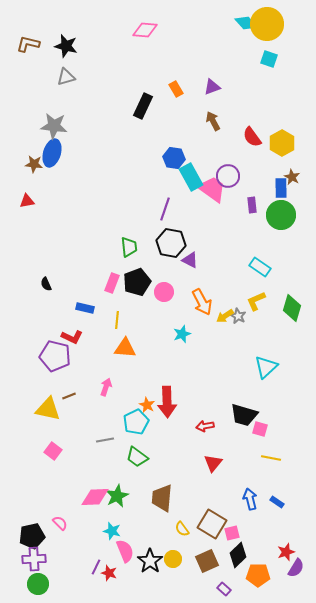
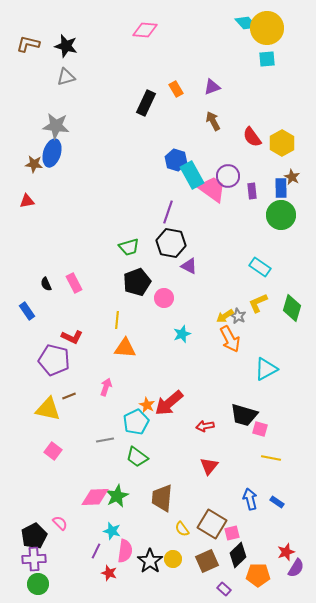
yellow circle at (267, 24): moved 4 px down
cyan square at (269, 59): moved 2 px left; rotated 24 degrees counterclockwise
black rectangle at (143, 106): moved 3 px right, 3 px up
gray star at (54, 126): moved 2 px right
blue hexagon at (174, 158): moved 2 px right, 2 px down; rotated 10 degrees clockwise
cyan rectangle at (191, 177): moved 1 px right, 2 px up
purple rectangle at (252, 205): moved 14 px up
purple line at (165, 209): moved 3 px right, 3 px down
green trapezoid at (129, 247): rotated 80 degrees clockwise
purple triangle at (190, 260): moved 1 px left, 6 px down
pink rectangle at (112, 283): moved 38 px left; rotated 48 degrees counterclockwise
pink circle at (164, 292): moved 6 px down
yellow L-shape at (256, 301): moved 2 px right, 2 px down
orange arrow at (202, 302): moved 28 px right, 37 px down
blue rectangle at (85, 308): moved 58 px left, 3 px down; rotated 42 degrees clockwise
purple pentagon at (55, 356): moved 1 px left, 4 px down
cyan triangle at (266, 367): moved 2 px down; rotated 15 degrees clockwise
red arrow at (167, 402): moved 2 px right, 1 px down; rotated 52 degrees clockwise
red triangle at (213, 463): moved 4 px left, 3 px down
black pentagon at (32, 536): moved 2 px right; rotated 15 degrees counterclockwise
pink semicircle at (125, 551): rotated 30 degrees clockwise
purple line at (96, 567): moved 16 px up
